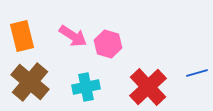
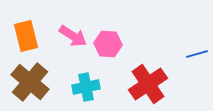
orange rectangle: moved 4 px right
pink hexagon: rotated 12 degrees counterclockwise
blue line: moved 19 px up
red cross: moved 3 px up; rotated 9 degrees clockwise
